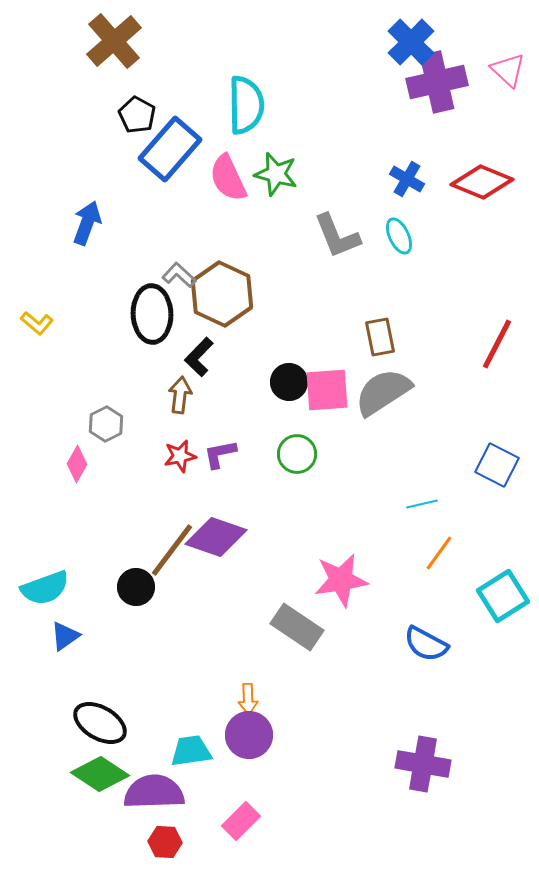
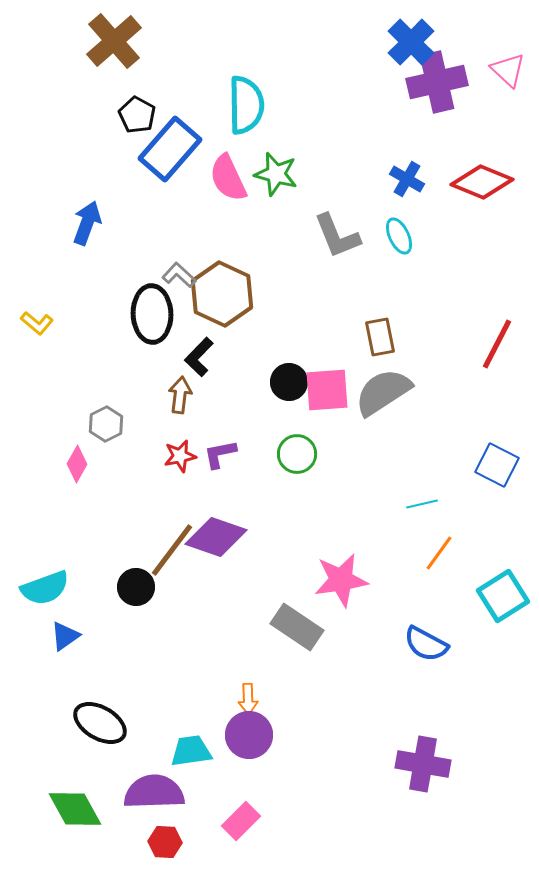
green diamond at (100, 774): moved 25 px left, 35 px down; rotated 28 degrees clockwise
